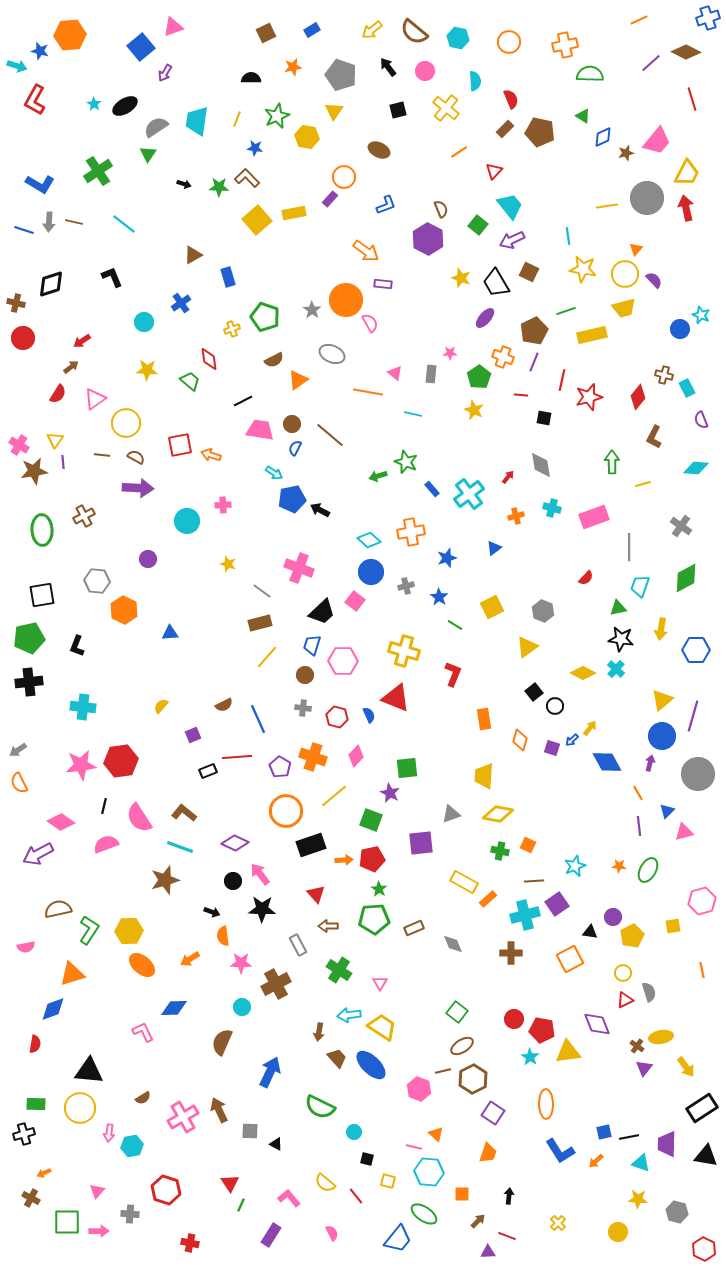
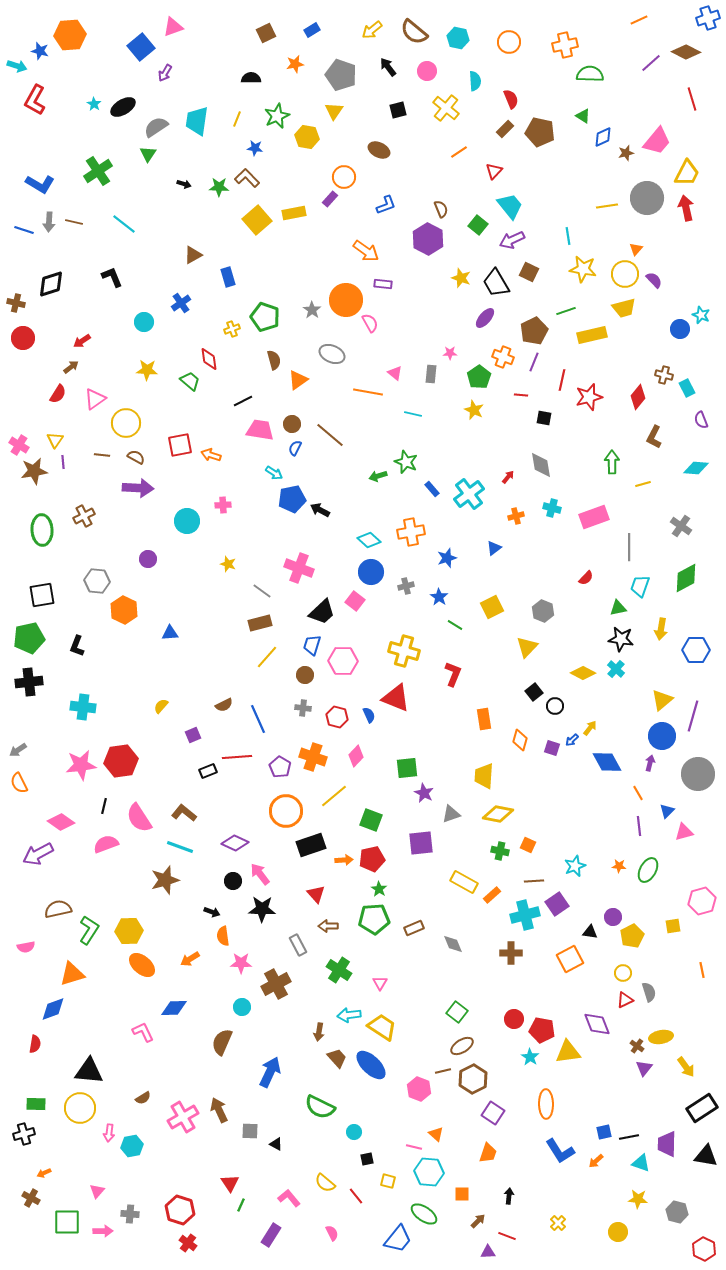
orange star at (293, 67): moved 2 px right, 3 px up
pink circle at (425, 71): moved 2 px right
black ellipse at (125, 106): moved 2 px left, 1 px down
brown semicircle at (274, 360): rotated 78 degrees counterclockwise
yellow triangle at (527, 647): rotated 10 degrees counterclockwise
purple star at (390, 793): moved 34 px right
orange rectangle at (488, 899): moved 4 px right, 4 px up
black square at (367, 1159): rotated 24 degrees counterclockwise
red hexagon at (166, 1190): moved 14 px right, 20 px down
pink arrow at (99, 1231): moved 4 px right
red cross at (190, 1243): moved 2 px left; rotated 24 degrees clockwise
